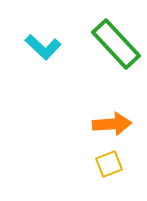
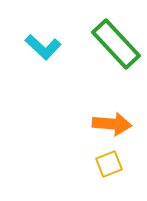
orange arrow: rotated 9 degrees clockwise
